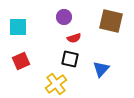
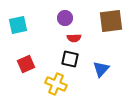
purple circle: moved 1 px right, 1 px down
brown square: rotated 20 degrees counterclockwise
cyan square: moved 2 px up; rotated 12 degrees counterclockwise
red semicircle: rotated 16 degrees clockwise
red square: moved 5 px right, 3 px down
yellow cross: rotated 30 degrees counterclockwise
